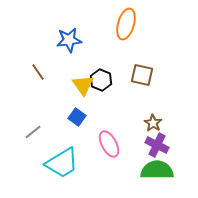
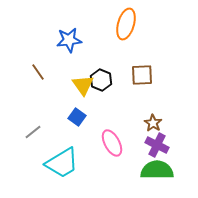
brown square: rotated 15 degrees counterclockwise
pink ellipse: moved 3 px right, 1 px up
